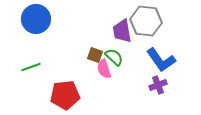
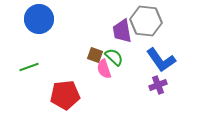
blue circle: moved 3 px right
green line: moved 2 px left
